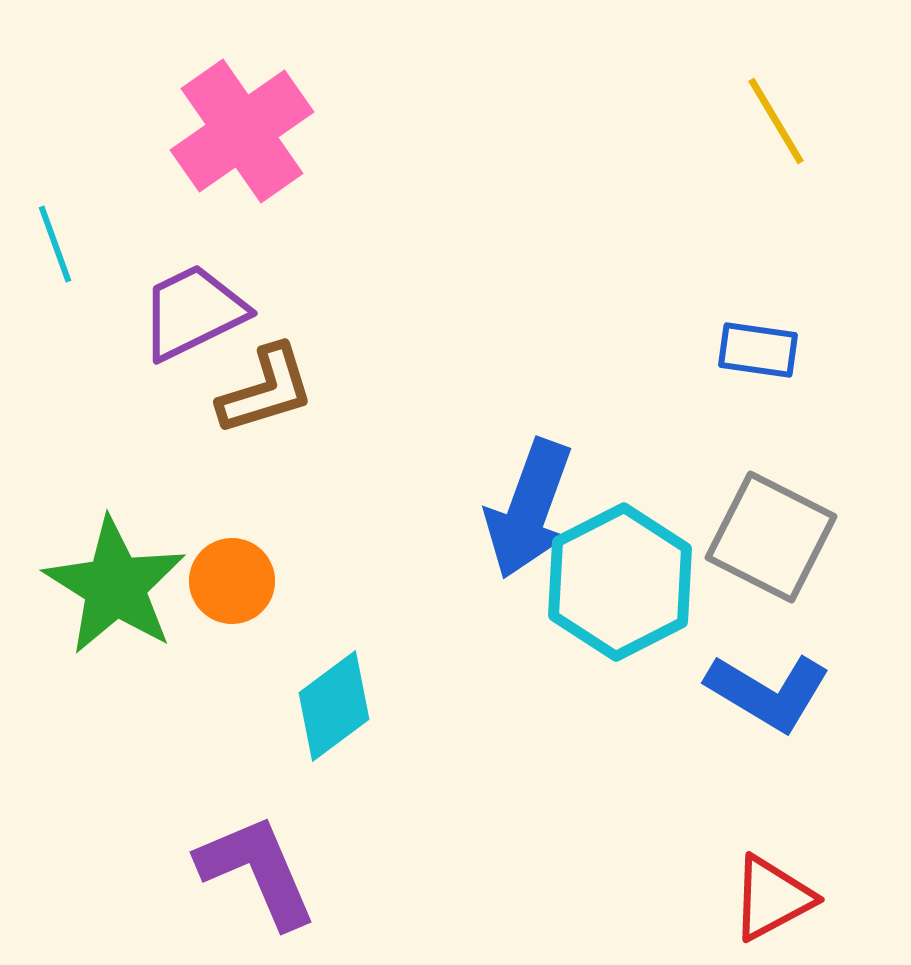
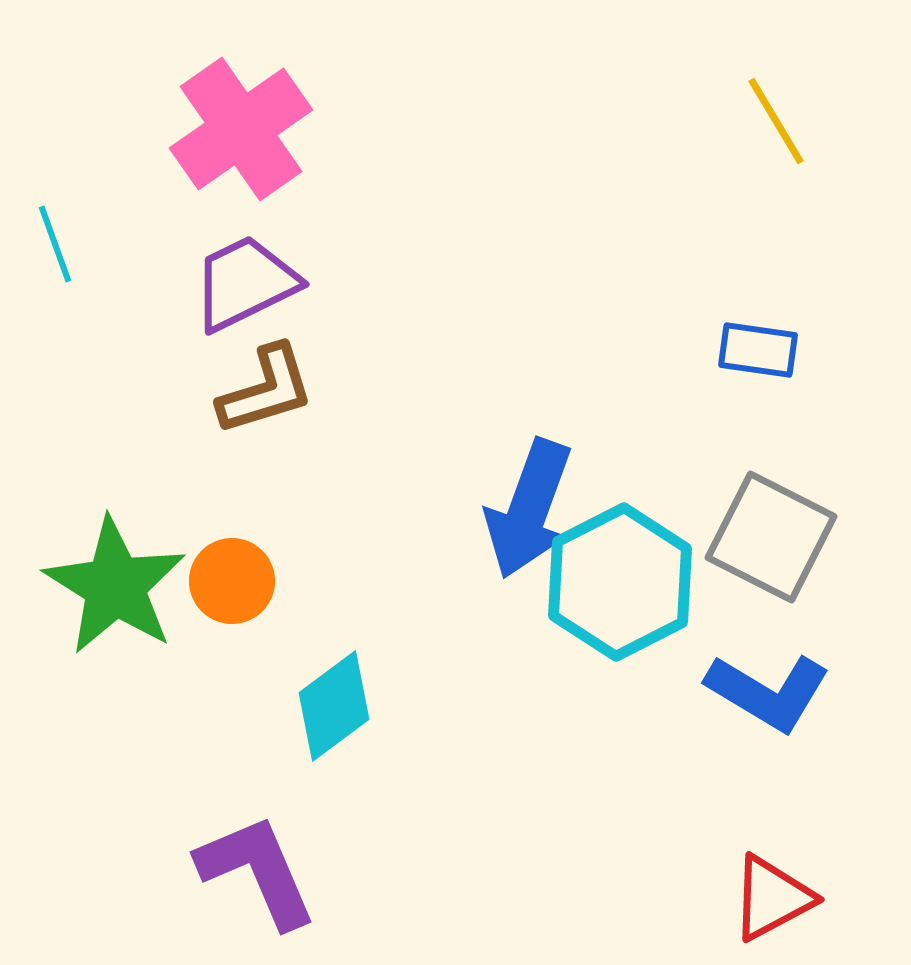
pink cross: moved 1 px left, 2 px up
purple trapezoid: moved 52 px right, 29 px up
